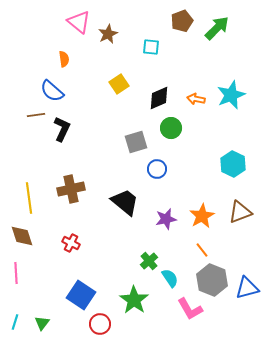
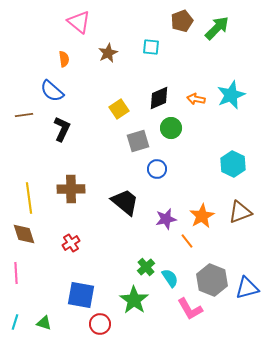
brown star: moved 19 px down
yellow square: moved 25 px down
brown line: moved 12 px left
gray square: moved 2 px right, 1 px up
brown cross: rotated 12 degrees clockwise
brown diamond: moved 2 px right, 2 px up
red cross: rotated 30 degrees clockwise
orange line: moved 15 px left, 9 px up
green cross: moved 3 px left, 6 px down
blue square: rotated 24 degrees counterclockwise
green triangle: moved 2 px right; rotated 49 degrees counterclockwise
